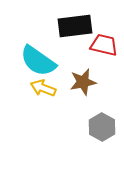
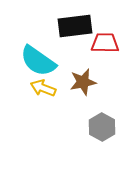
red trapezoid: moved 1 px right, 2 px up; rotated 12 degrees counterclockwise
